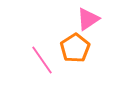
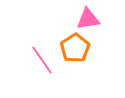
pink triangle: rotated 25 degrees clockwise
